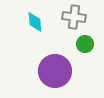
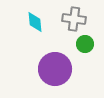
gray cross: moved 2 px down
purple circle: moved 2 px up
